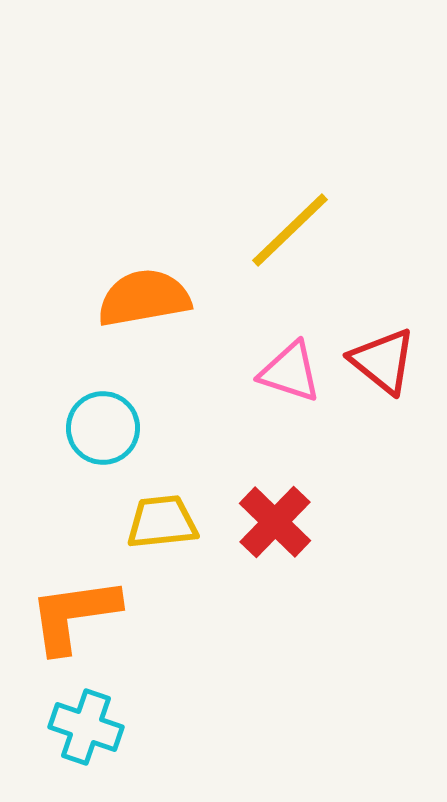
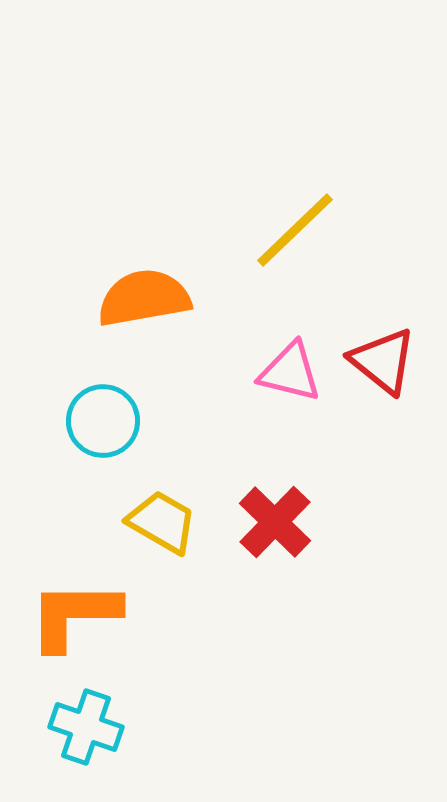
yellow line: moved 5 px right
pink triangle: rotated 4 degrees counterclockwise
cyan circle: moved 7 px up
yellow trapezoid: rotated 36 degrees clockwise
orange L-shape: rotated 8 degrees clockwise
